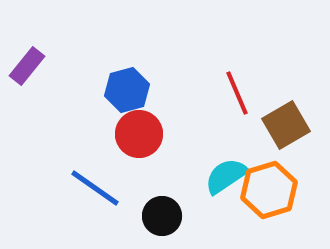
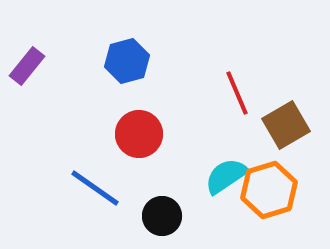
blue hexagon: moved 29 px up
